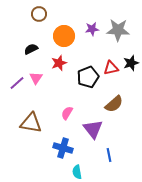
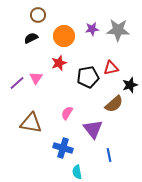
brown circle: moved 1 px left, 1 px down
black semicircle: moved 11 px up
black star: moved 1 px left, 22 px down
black pentagon: rotated 10 degrees clockwise
